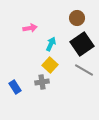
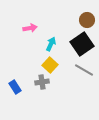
brown circle: moved 10 px right, 2 px down
